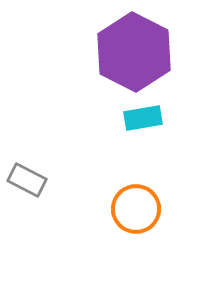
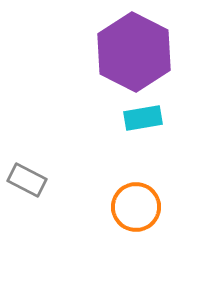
orange circle: moved 2 px up
